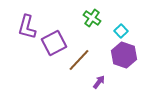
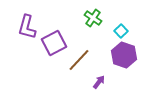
green cross: moved 1 px right
